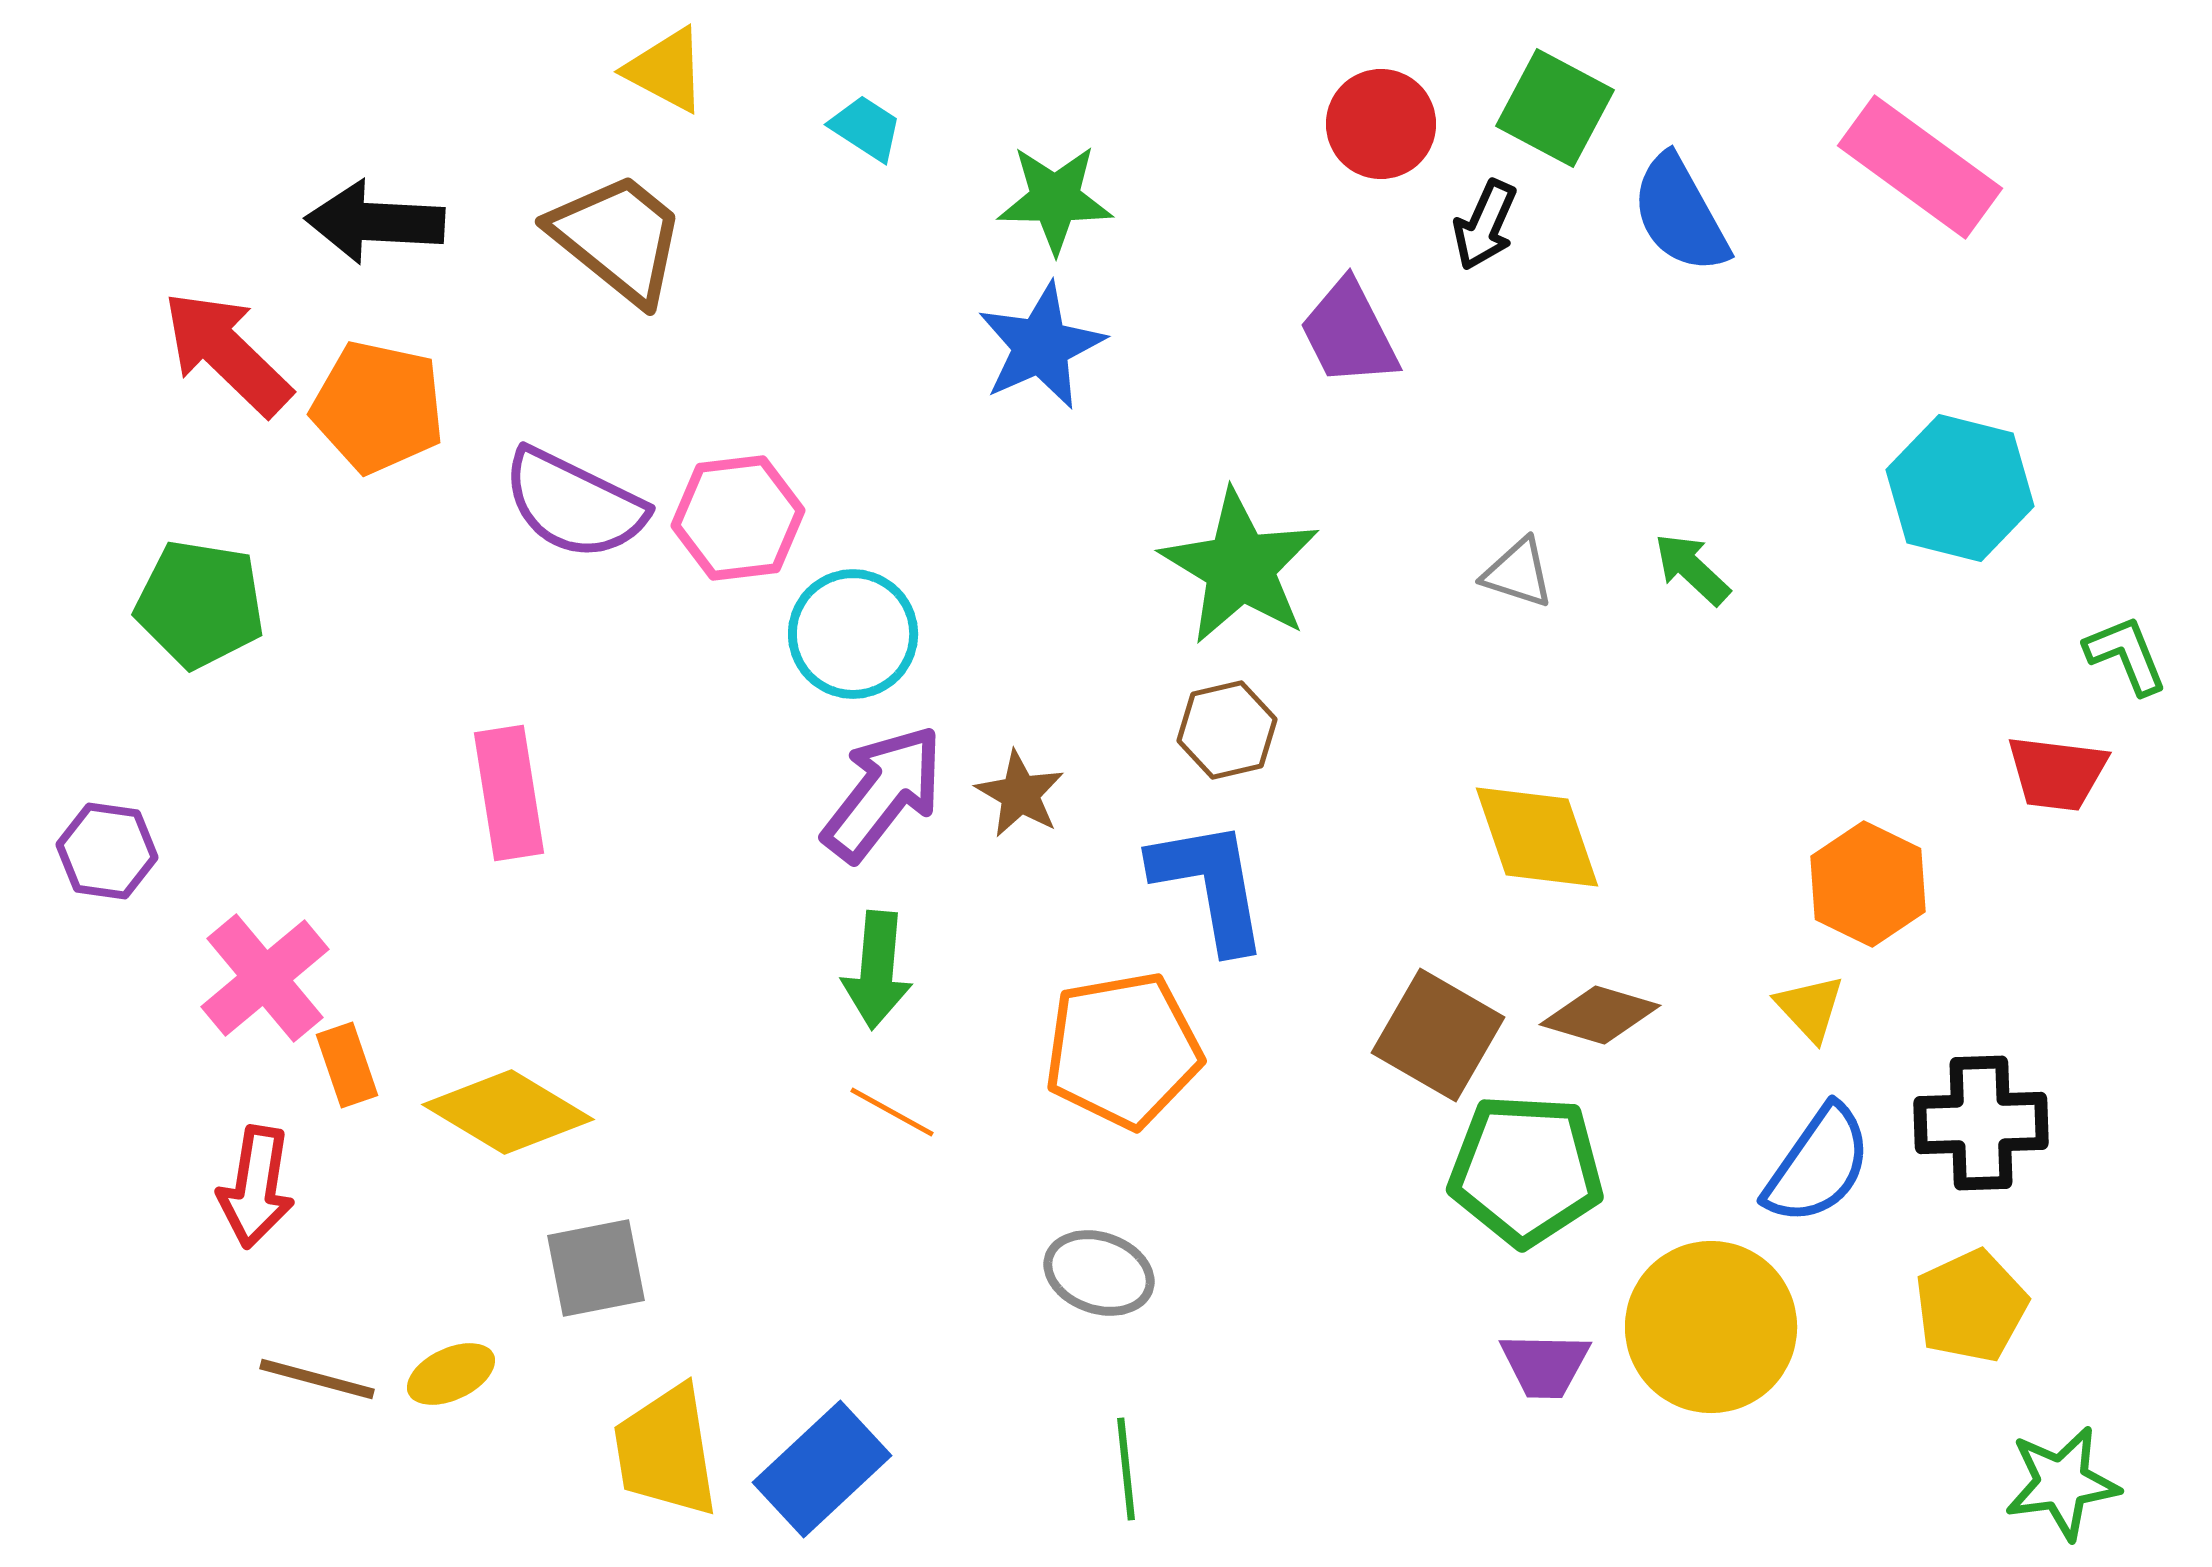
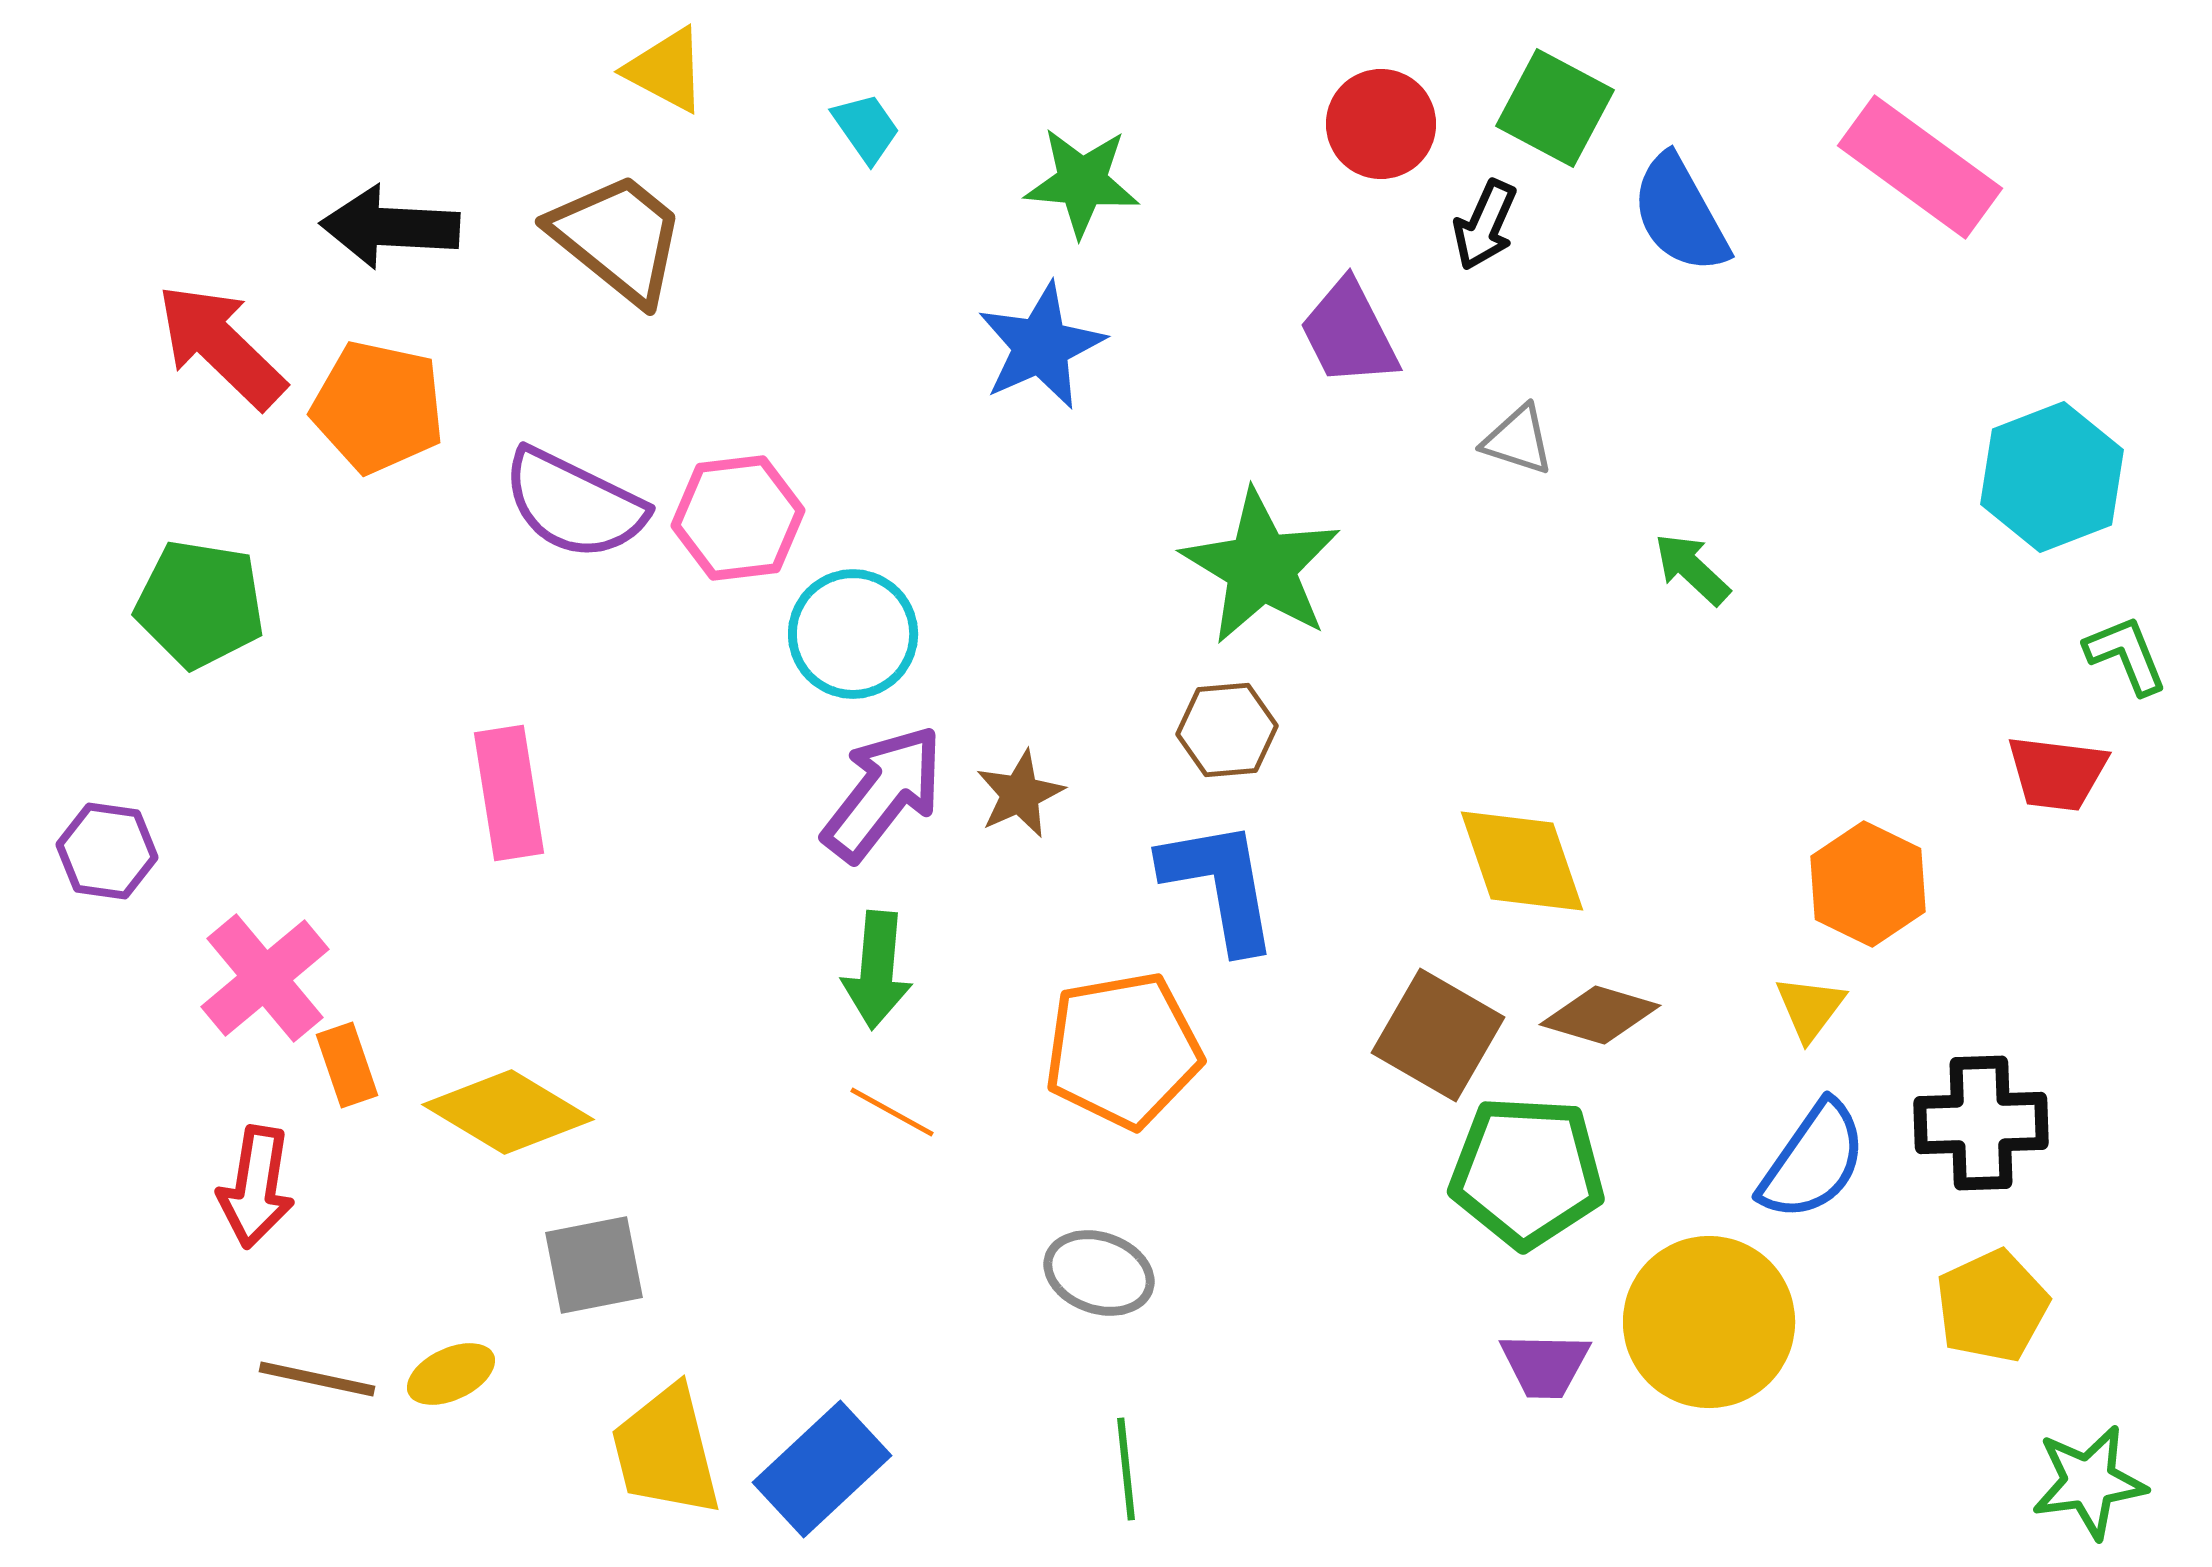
cyan trapezoid at (866, 128): rotated 22 degrees clockwise
green star at (1055, 199): moved 27 px right, 17 px up; rotated 4 degrees clockwise
black arrow at (375, 222): moved 15 px right, 5 px down
red arrow at (227, 353): moved 6 px left, 7 px up
cyan hexagon at (1960, 488): moved 92 px right, 11 px up; rotated 25 degrees clockwise
green star at (1240, 567): moved 21 px right
gray triangle at (1518, 573): moved 133 px up
brown hexagon at (1227, 730): rotated 8 degrees clockwise
brown star at (1020, 794): rotated 18 degrees clockwise
yellow diamond at (1537, 837): moved 15 px left, 24 px down
blue L-shape at (1210, 885): moved 10 px right
yellow triangle at (1810, 1008): rotated 20 degrees clockwise
blue semicircle at (1818, 1165): moved 5 px left, 4 px up
green pentagon at (1526, 1170): moved 1 px right, 2 px down
gray square at (596, 1268): moved 2 px left, 3 px up
yellow pentagon at (1971, 1306): moved 21 px right
yellow circle at (1711, 1327): moved 2 px left, 5 px up
brown line at (317, 1379): rotated 3 degrees counterclockwise
yellow trapezoid at (666, 1451): rotated 5 degrees counterclockwise
green star at (2062, 1483): moved 27 px right, 1 px up
